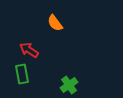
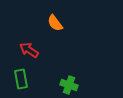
green rectangle: moved 1 px left, 5 px down
green cross: rotated 36 degrees counterclockwise
